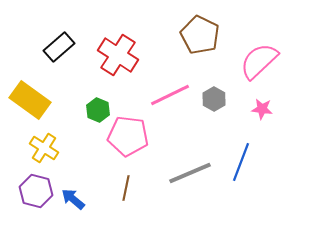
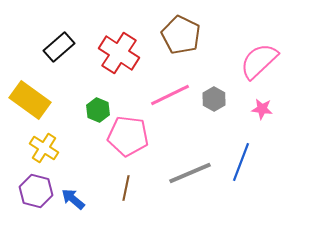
brown pentagon: moved 19 px left
red cross: moved 1 px right, 2 px up
